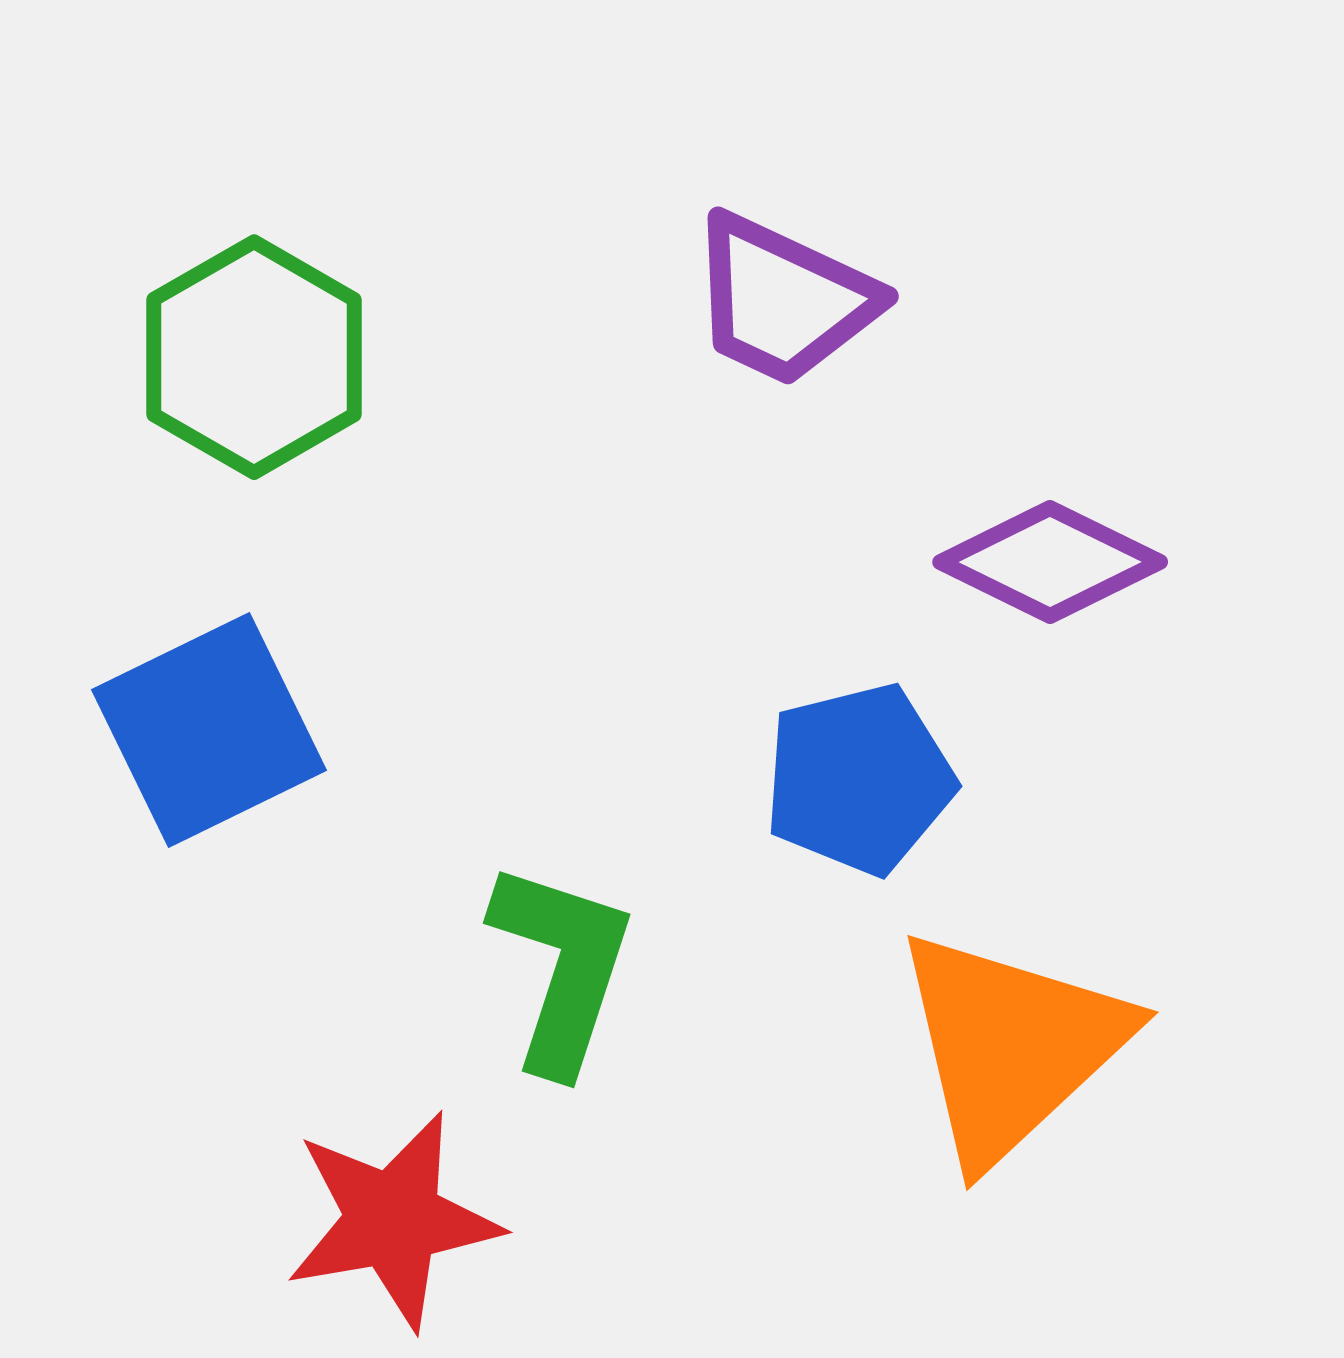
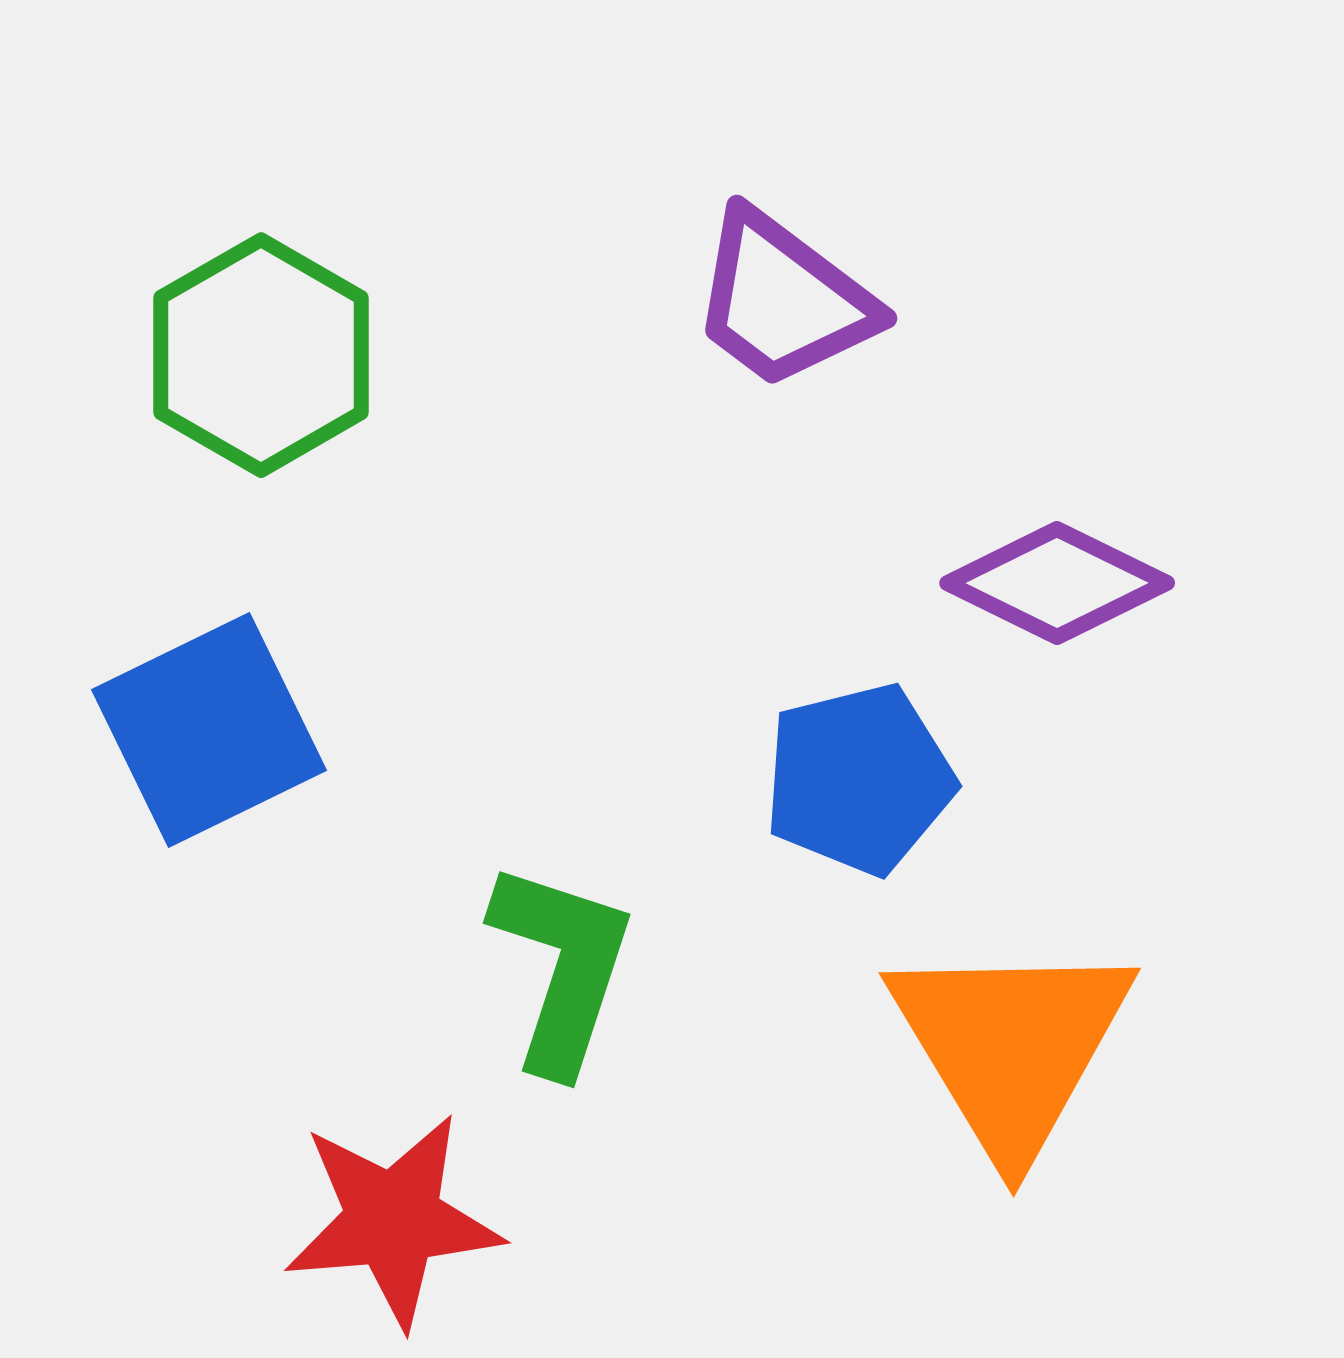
purple trapezoid: rotated 12 degrees clockwise
green hexagon: moved 7 px right, 2 px up
purple diamond: moved 7 px right, 21 px down
orange triangle: rotated 18 degrees counterclockwise
red star: rotated 5 degrees clockwise
